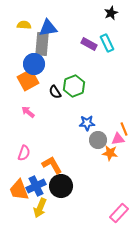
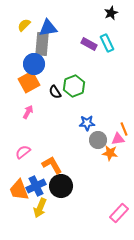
yellow semicircle: rotated 48 degrees counterclockwise
orange square: moved 1 px right, 2 px down
pink arrow: rotated 80 degrees clockwise
pink semicircle: moved 1 px left, 1 px up; rotated 147 degrees counterclockwise
